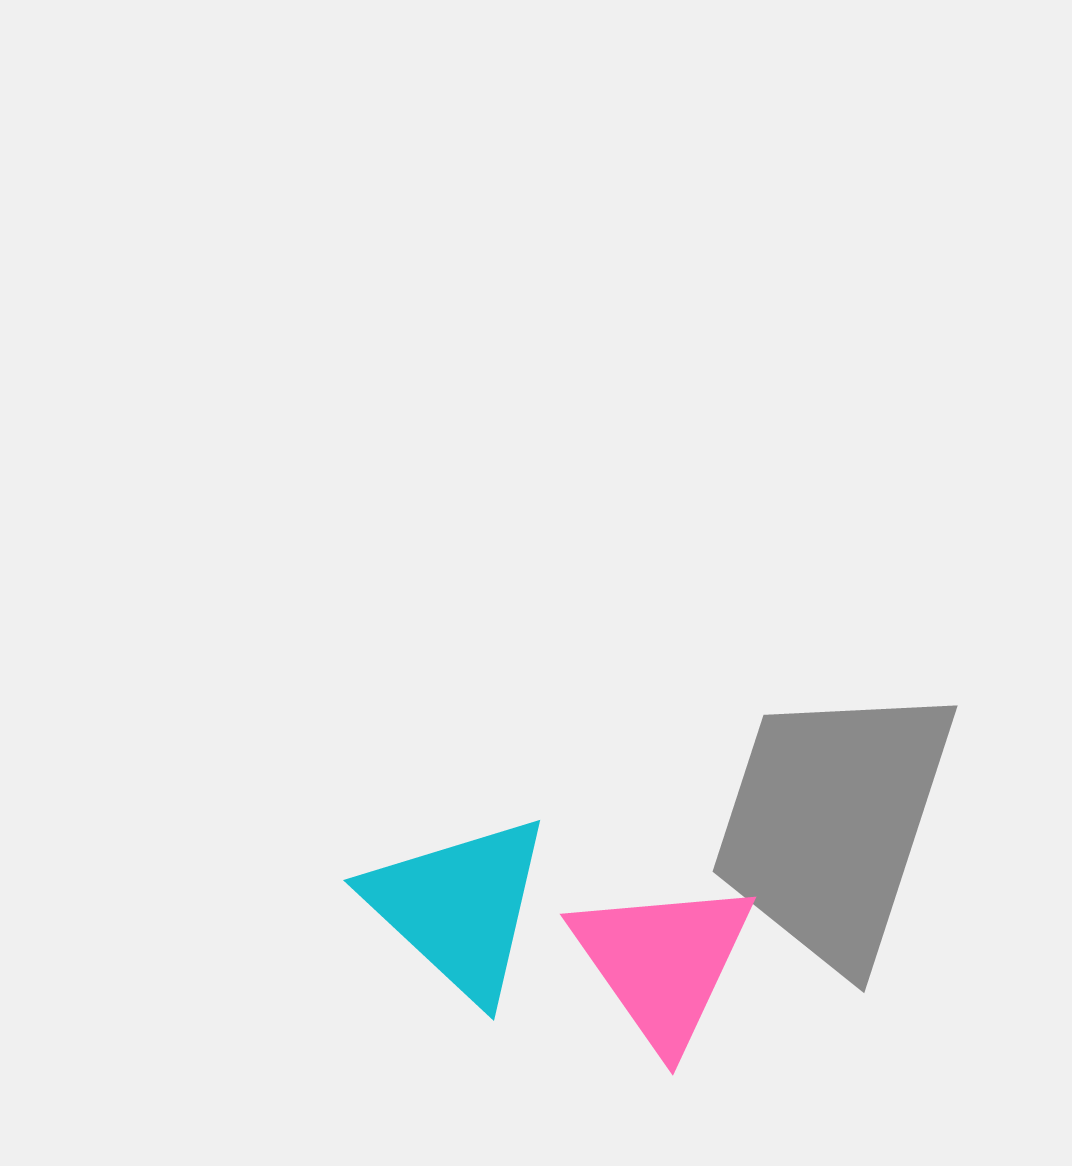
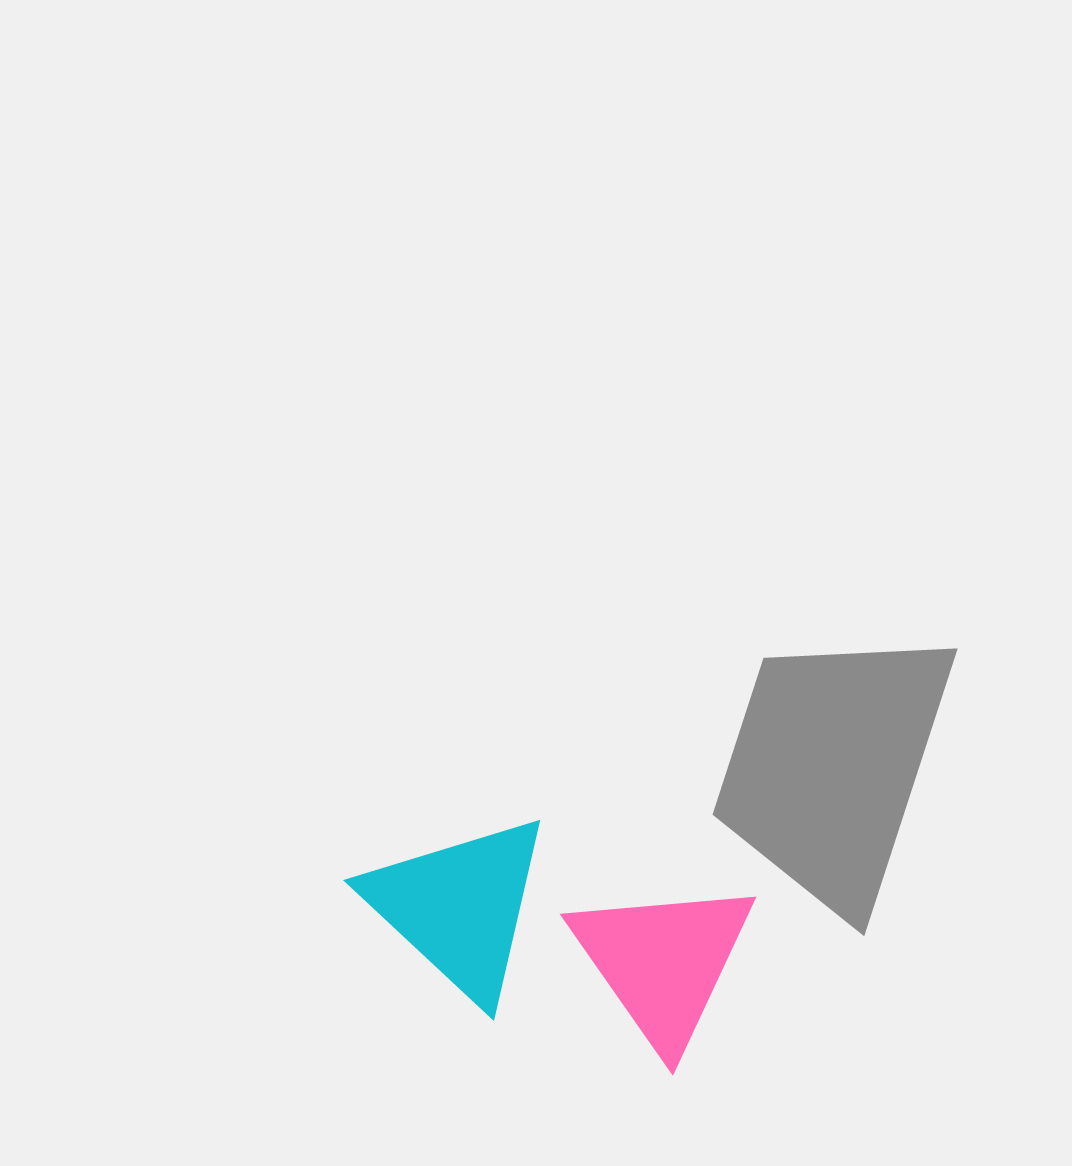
gray trapezoid: moved 57 px up
